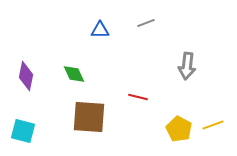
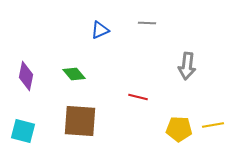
gray line: moved 1 px right; rotated 24 degrees clockwise
blue triangle: rotated 24 degrees counterclockwise
green diamond: rotated 15 degrees counterclockwise
brown square: moved 9 px left, 4 px down
yellow line: rotated 10 degrees clockwise
yellow pentagon: rotated 25 degrees counterclockwise
